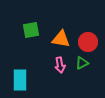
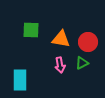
green square: rotated 12 degrees clockwise
